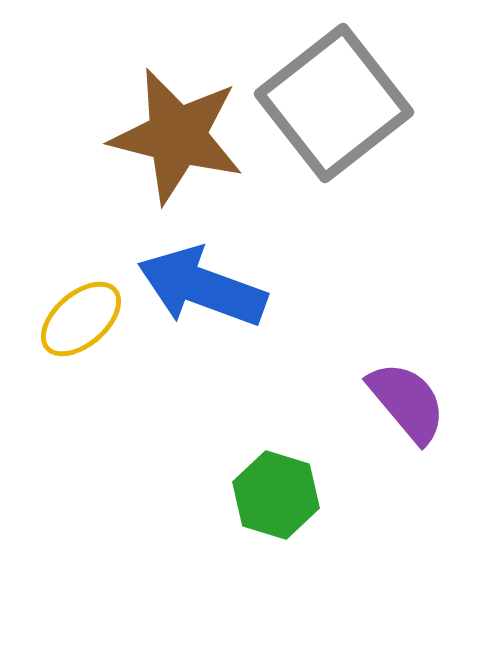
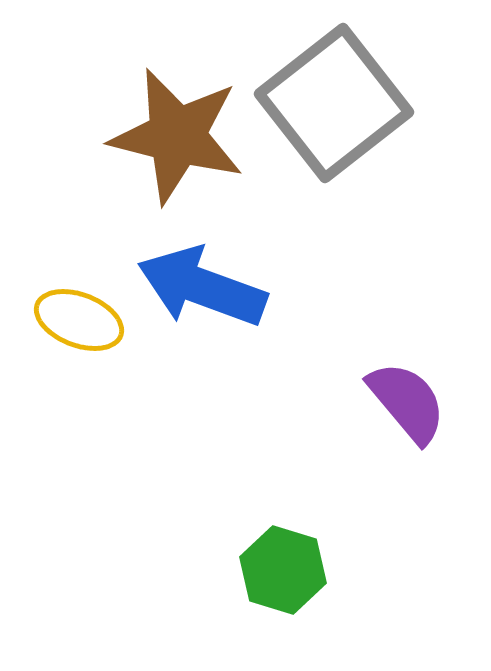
yellow ellipse: moved 2 px left, 1 px down; rotated 62 degrees clockwise
green hexagon: moved 7 px right, 75 px down
